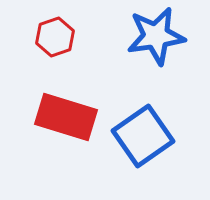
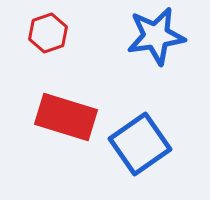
red hexagon: moved 7 px left, 4 px up
blue square: moved 3 px left, 8 px down
